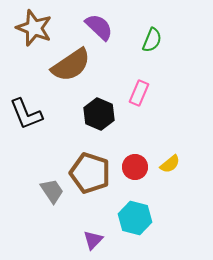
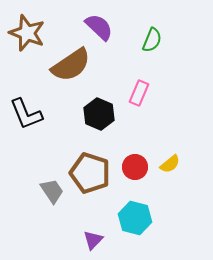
brown star: moved 7 px left, 5 px down
